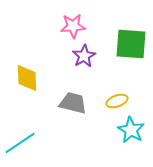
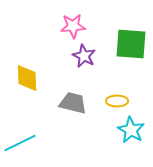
purple star: rotated 15 degrees counterclockwise
yellow ellipse: rotated 20 degrees clockwise
cyan line: rotated 8 degrees clockwise
